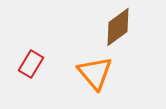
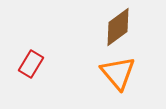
orange triangle: moved 23 px right
